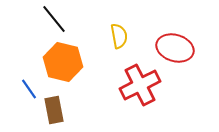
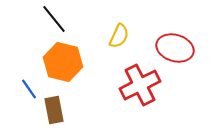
yellow semicircle: rotated 35 degrees clockwise
